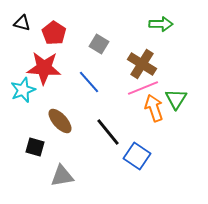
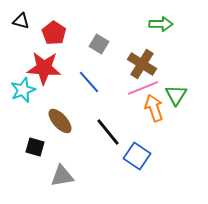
black triangle: moved 1 px left, 2 px up
green triangle: moved 4 px up
